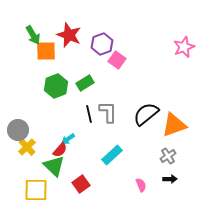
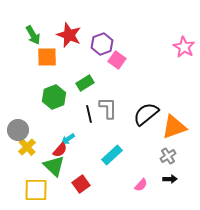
pink star: rotated 20 degrees counterclockwise
orange square: moved 1 px right, 6 px down
green hexagon: moved 2 px left, 11 px down
gray L-shape: moved 4 px up
orange triangle: moved 2 px down
pink semicircle: rotated 64 degrees clockwise
